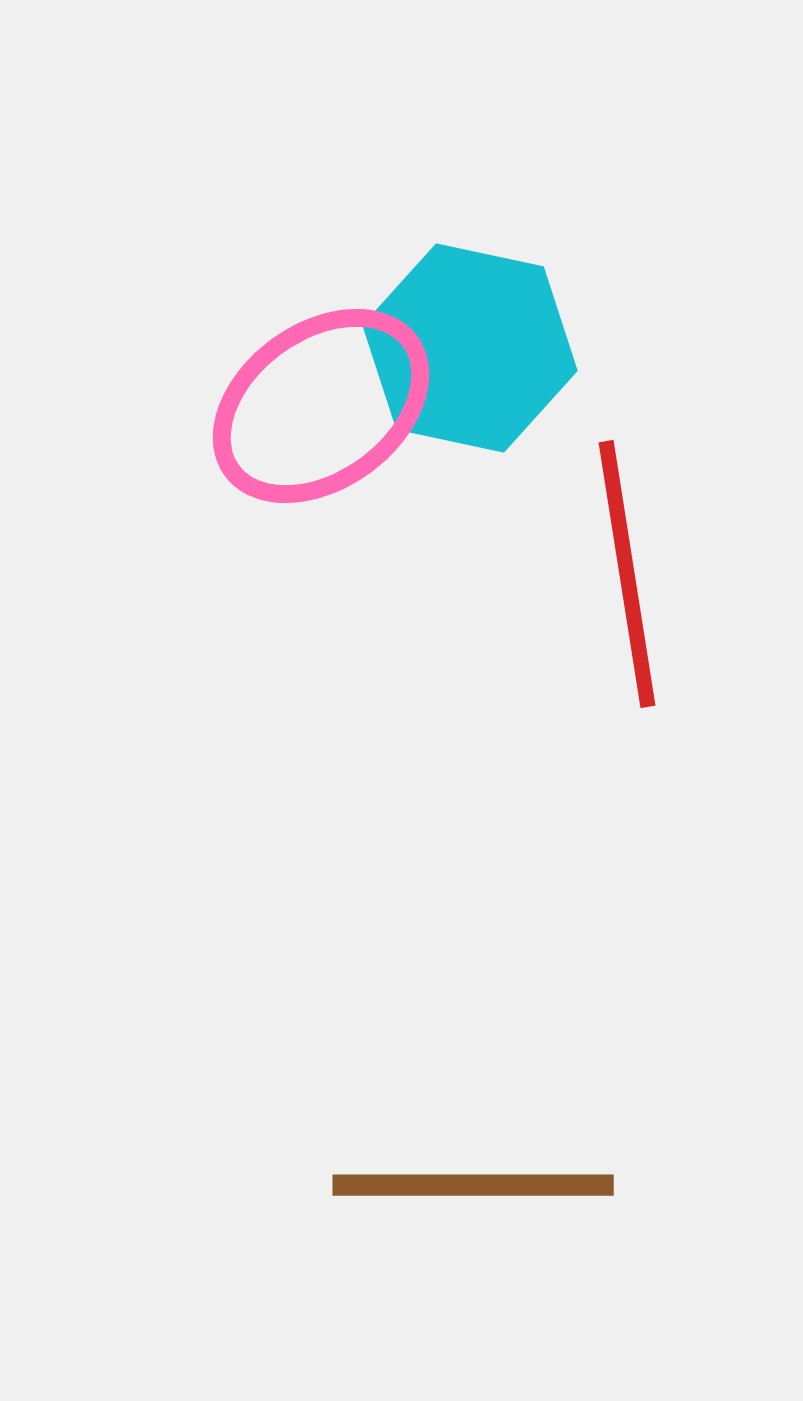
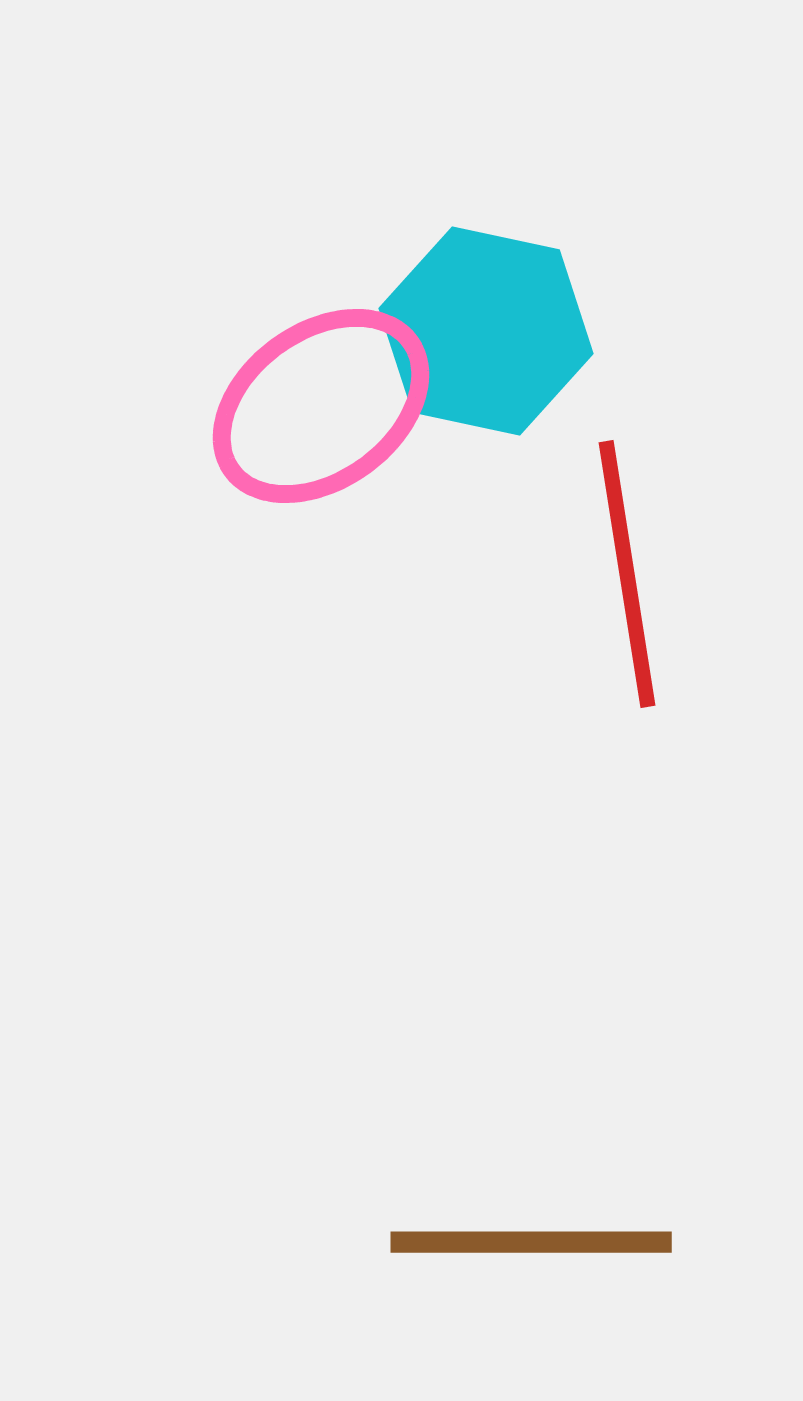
cyan hexagon: moved 16 px right, 17 px up
brown line: moved 58 px right, 57 px down
